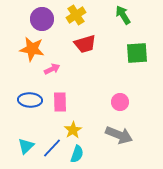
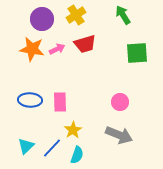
pink arrow: moved 5 px right, 20 px up
cyan semicircle: moved 1 px down
